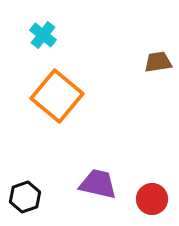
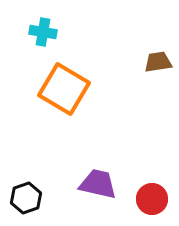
cyan cross: moved 3 px up; rotated 28 degrees counterclockwise
orange square: moved 7 px right, 7 px up; rotated 9 degrees counterclockwise
black hexagon: moved 1 px right, 1 px down
